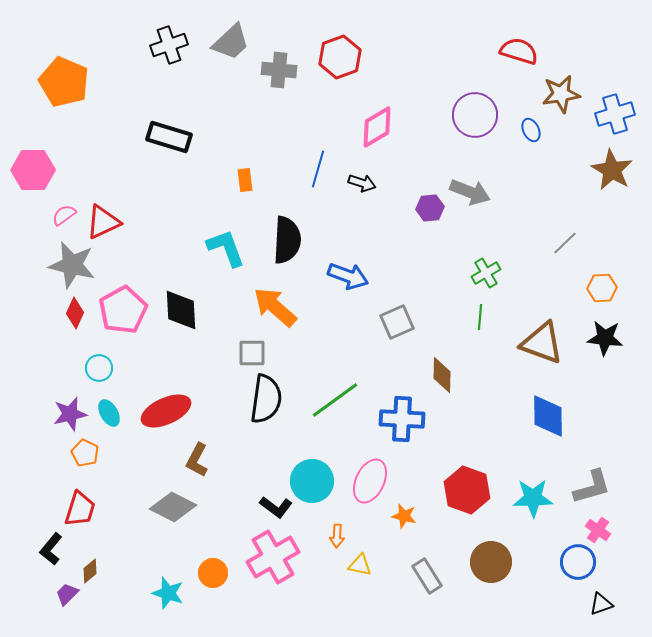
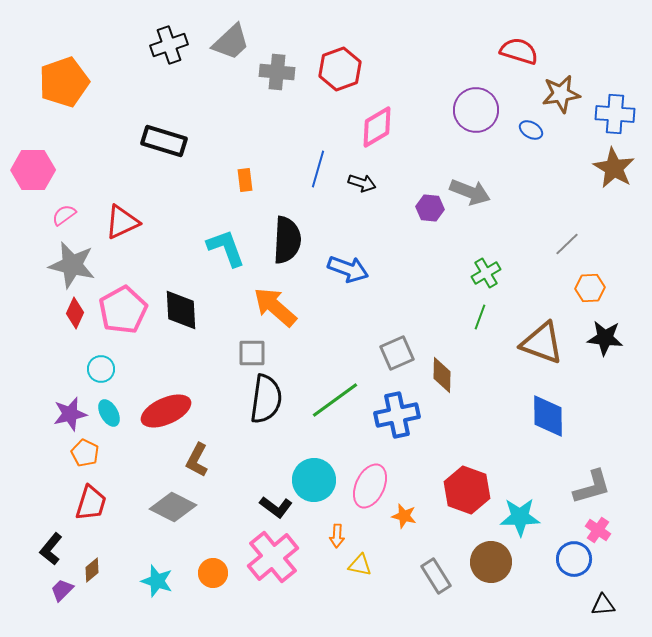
red hexagon at (340, 57): moved 12 px down
gray cross at (279, 70): moved 2 px left, 2 px down
orange pentagon at (64, 82): rotated 30 degrees clockwise
blue cross at (615, 114): rotated 21 degrees clockwise
purple circle at (475, 115): moved 1 px right, 5 px up
blue ellipse at (531, 130): rotated 35 degrees counterclockwise
black rectangle at (169, 137): moved 5 px left, 4 px down
brown star at (612, 170): moved 2 px right, 2 px up
purple hexagon at (430, 208): rotated 12 degrees clockwise
red triangle at (103, 222): moved 19 px right
gray line at (565, 243): moved 2 px right, 1 px down
blue arrow at (348, 276): moved 7 px up
orange hexagon at (602, 288): moved 12 px left
green line at (480, 317): rotated 15 degrees clockwise
gray square at (397, 322): moved 31 px down
cyan circle at (99, 368): moved 2 px right, 1 px down
blue cross at (402, 419): moved 5 px left, 4 px up; rotated 15 degrees counterclockwise
cyan circle at (312, 481): moved 2 px right, 1 px up
pink ellipse at (370, 481): moved 5 px down
cyan star at (533, 498): moved 13 px left, 19 px down
red trapezoid at (80, 509): moved 11 px right, 6 px up
pink cross at (273, 557): rotated 9 degrees counterclockwise
blue circle at (578, 562): moved 4 px left, 3 px up
brown diamond at (90, 571): moved 2 px right, 1 px up
gray rectangle at (427, 576): moved 9 px right
cyan star at (168, 593): moved 11 px left, 12 px up
purple trapezoid at (67, 594): moved 5 px left, 4 px up
black triangle at (601, 604): moved 2 px right, 1 px down; rotated 15 degrees clockwise
